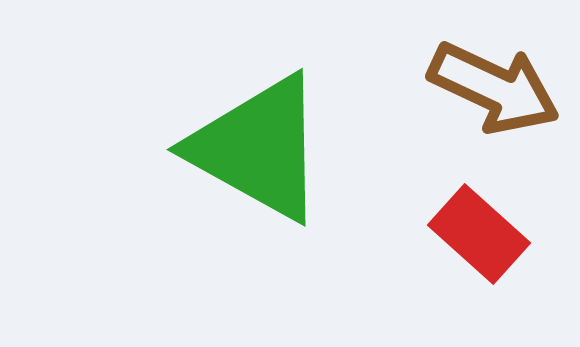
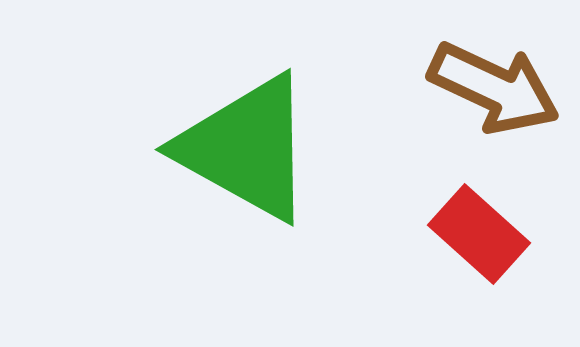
green triangle: moved 12 px left
